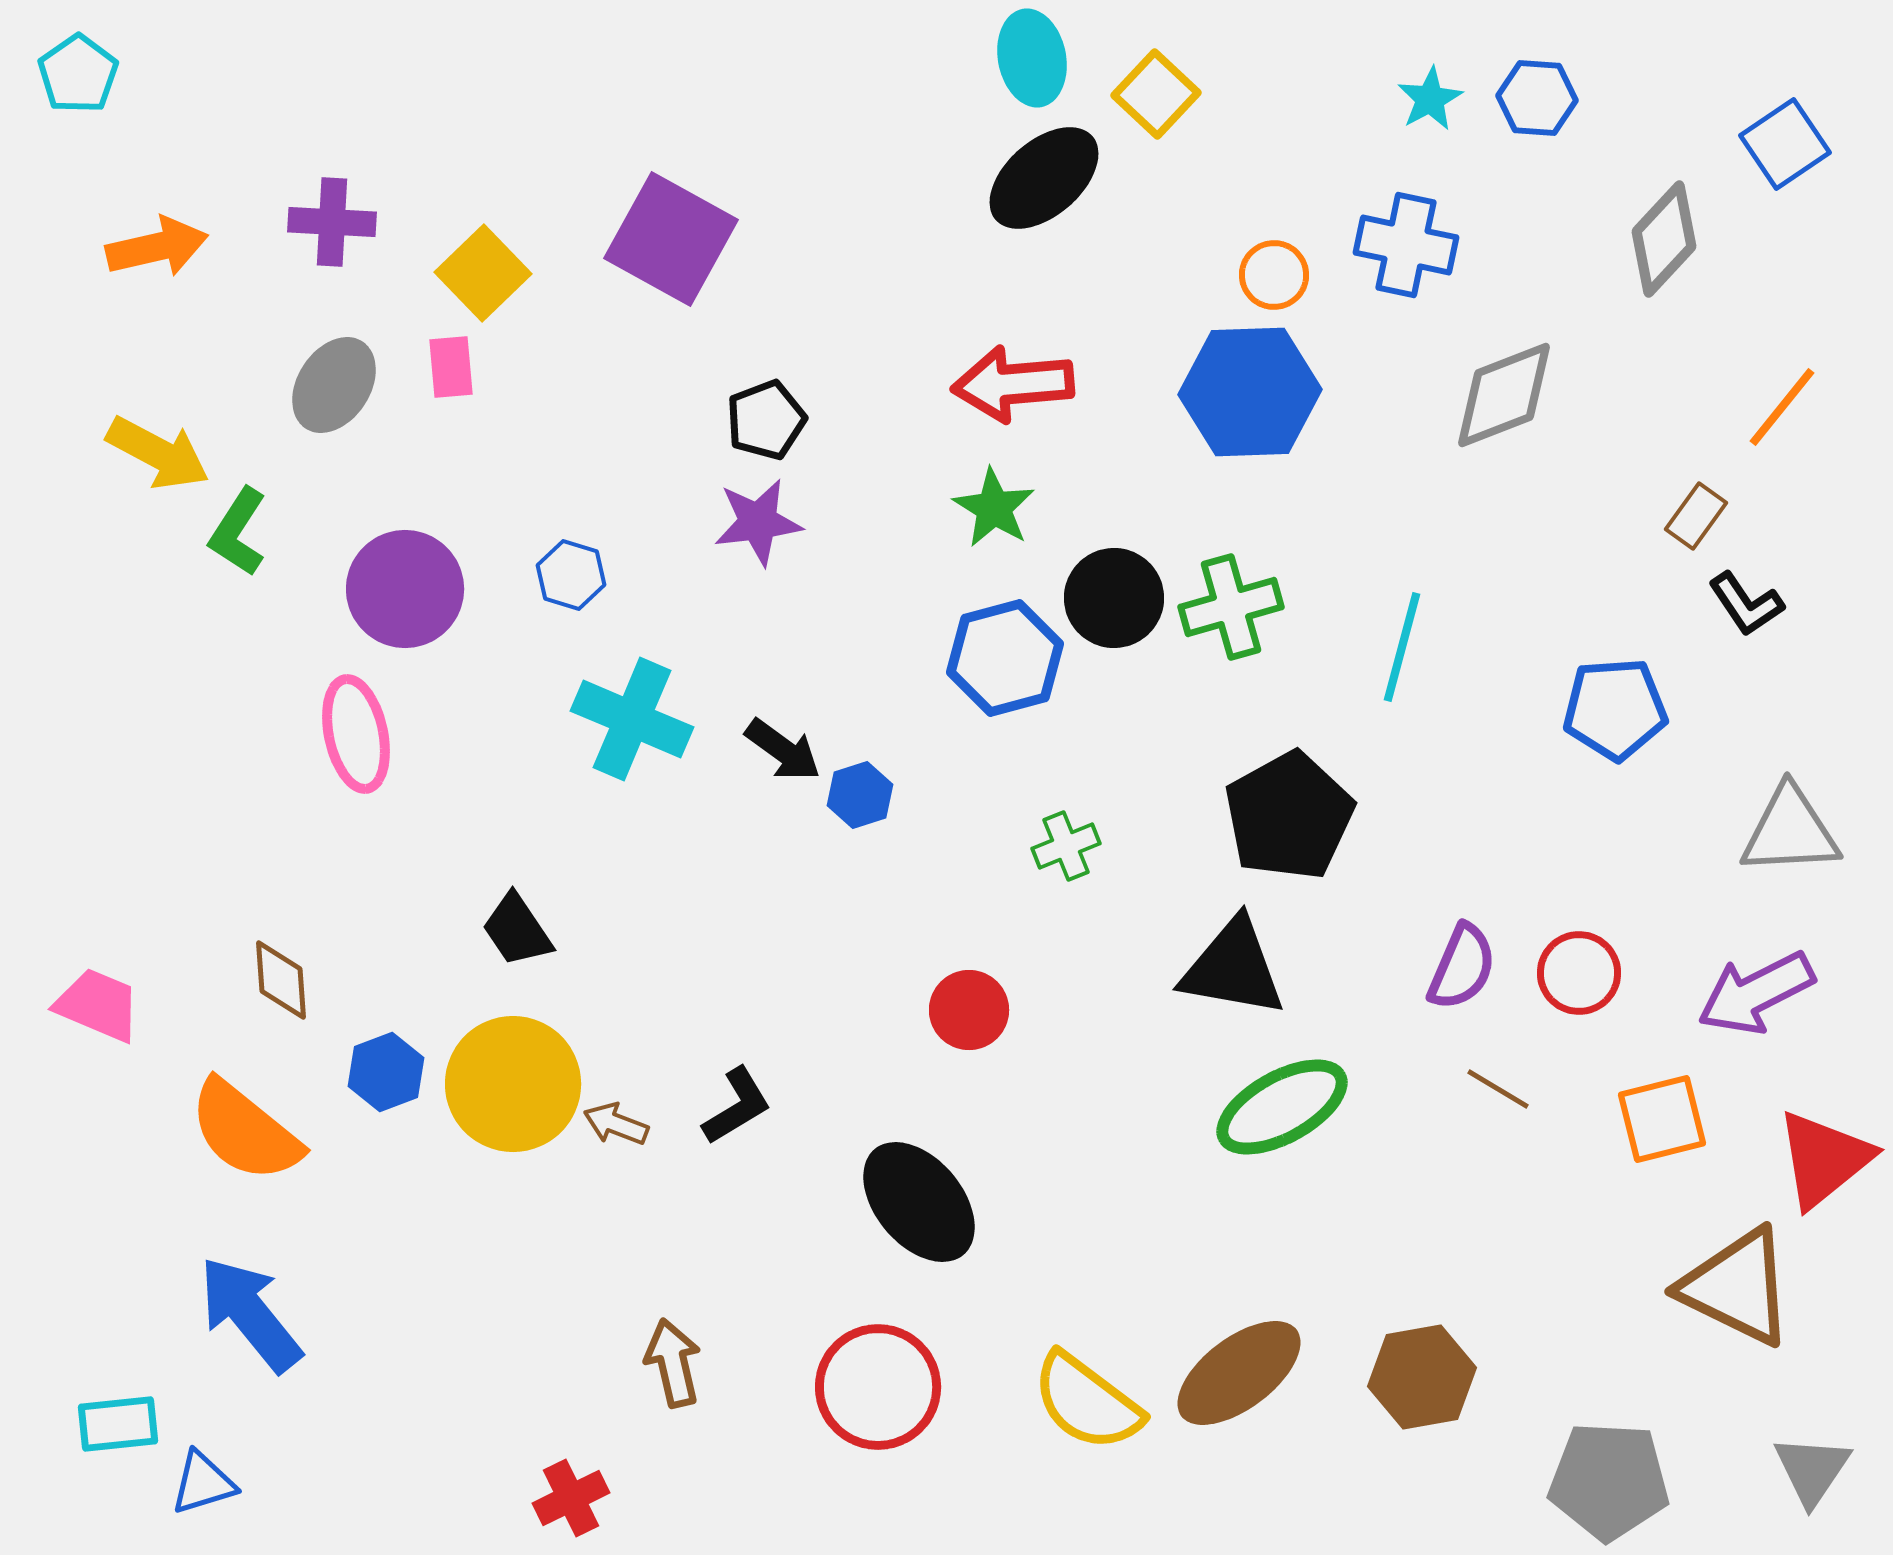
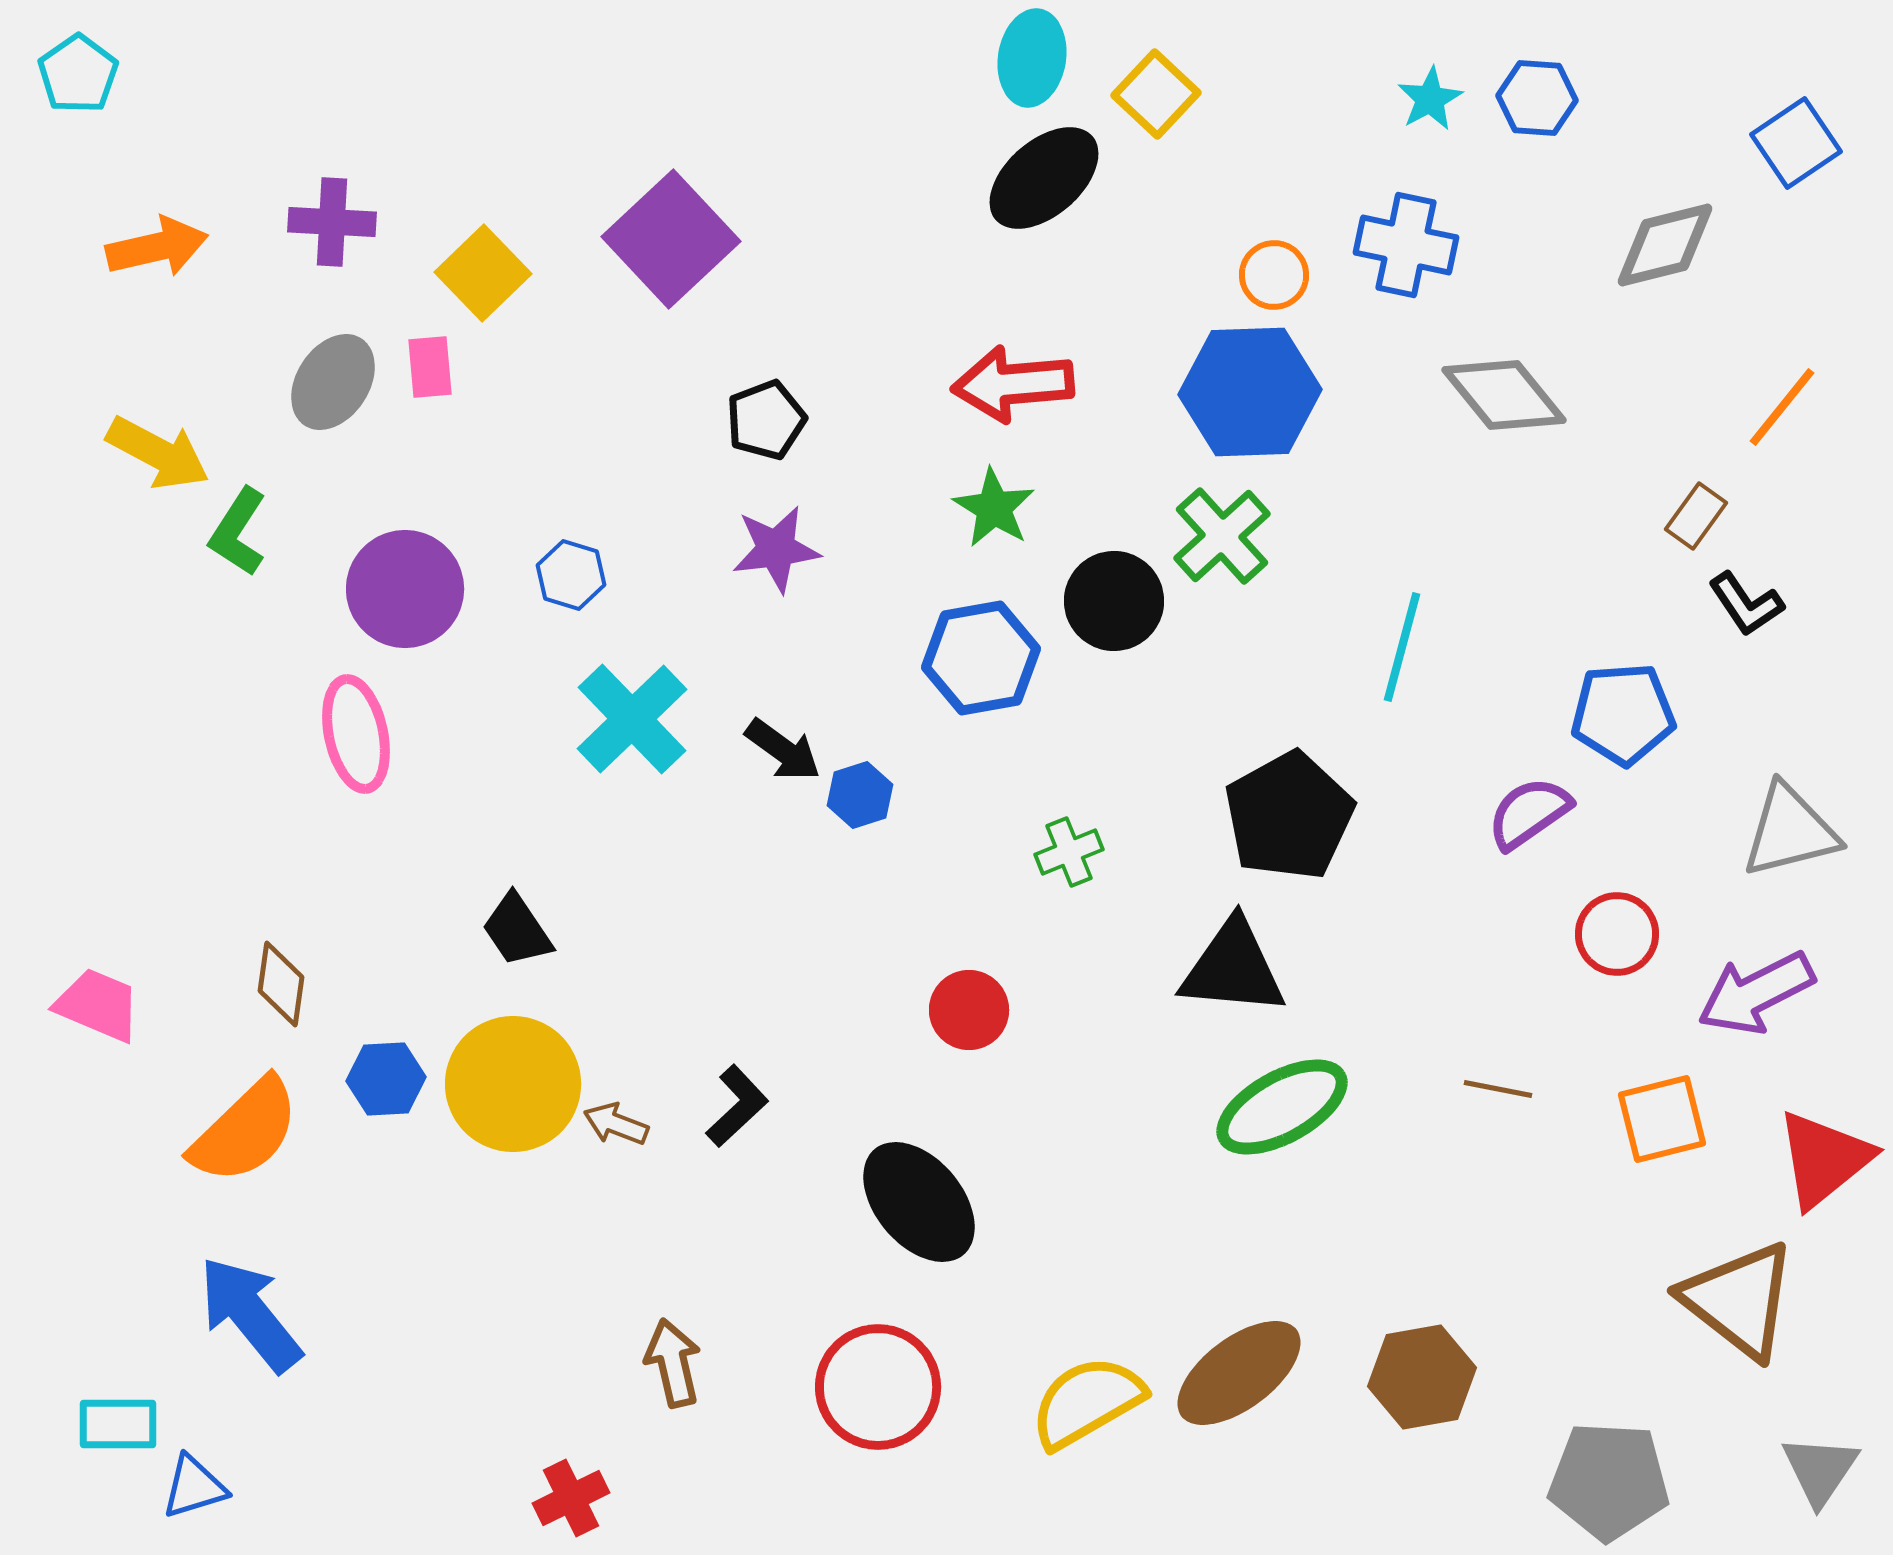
cyan ellipse at (1032, 58): rotated 20 degrees clockwise
blue square at (1785, 144): moved 11 px right, 1 px up
purple square at (671, 239): rotated 18 degrees clockwise
gray diamond at (1664, 239): moved 1 px right, 6 px down; rotated 33 degrees clockwise
pink rectangle at (451, 367): moved 21 px left
gray ellipse at (334, 385): moved 1 px left, 3 px up
gray diamond at (1504, 395): rotated 72 degrees clockwise
purple star at (758, 522): moved 18 px right, 27 px down
black circle at (1114, 598): moved 3 px down
green cross at (1231, 607): moved 9 px left, 71 px up; rotated 26 degrees counterclockwise
blue hexagon at (1005, 658): moved 24 px left; rotated 5 degrees clockwise
blue pentagon at (1615, 709): moved 8 px right, 5 px down
cyan cross at (632, 719): rotated 23 degrees clockwise
gray triangle at (1790, 831): rotated 11 degrees counterclockwise
green cross at (1066, 846): moved 3 px right, 6 px down
purple semicircle at (1462, 967): moved 67 px right, 154 px up; rotated 148 degrees counterclockwise
black triangle at (1233, 968): rotated 5 degrees counterclockwise
red circle at (1579, 973): moved 38 px right, 39 px up
brown diamond at (281, 980): moved 4 px down; rotated 12 degrees clockwise
blue hexagon at (386, 1072): moved 7 px down; rotated 18 degrees clockwise
brown line at (1498, 1089): rotated 20 degrees counterclockwise
black L-shape at (737, 1106): rotated 12 degrees counterclockwise
orange semicircle at (245, 1131): rotated 83 degrees counterclockwise
brown triangle at (1737, 1287): moved 2 px right, 13 px down; rotated 12 degrees clockwise
yellow semicircle at (1087, 1402): rotated 113 degrees clockwise
cyan rectangle at (118, 1424): rotated 6 degrees clockwise
gray triangle at (1812, 1470): moved 8 px right
blue triangle at (203, 1483): moved 9 px left, 4 px down
